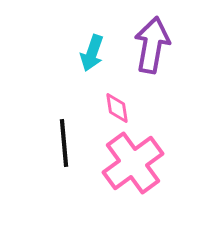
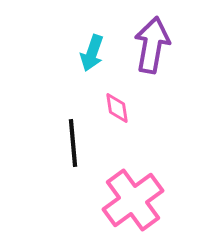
black line: moved 9 px right
pink cross: moved 37 px down
